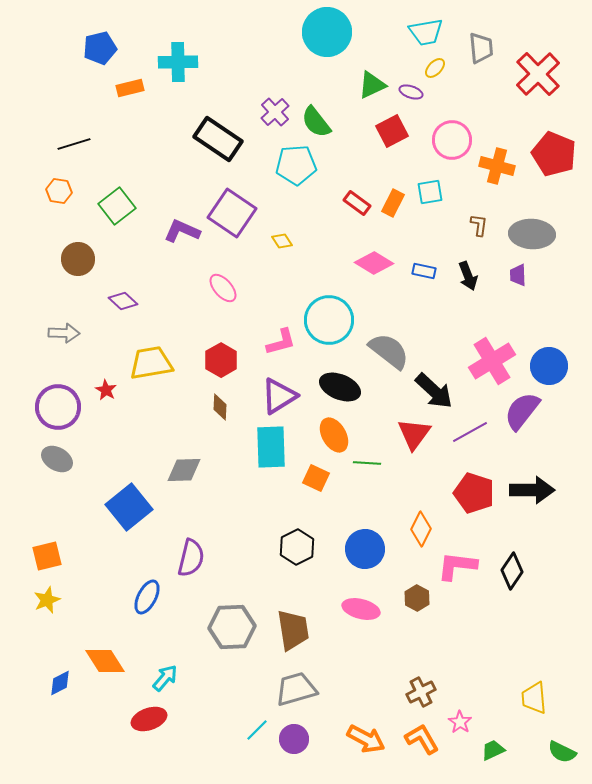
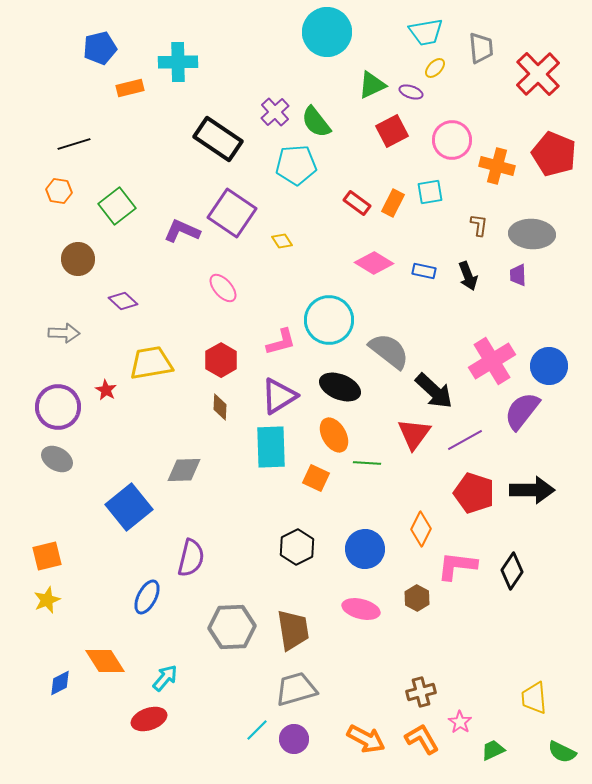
purple line at (470, 432): moved 5 px left, 8 px down
brown cross at (421, 692): rotated 12 degrees clockwise
